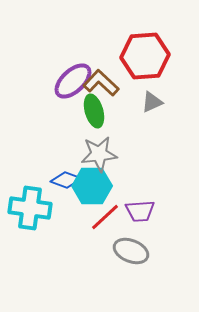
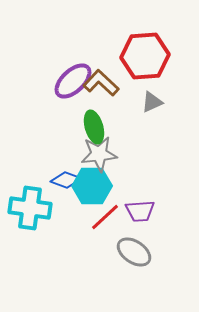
green ellipse: moved 16 px down
gray ellipse: moved 3 px right, 1 px down; rotated 12 degrees clockwise
